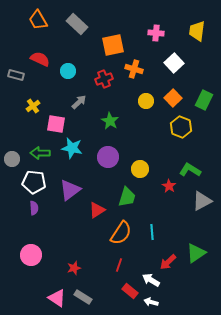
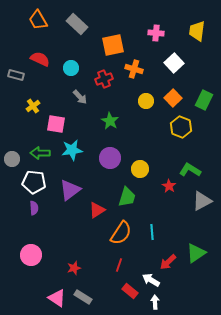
cyan circle at (68, 71): moved 3 px right, 3 px up
gray arrow at (79, 102): moved 1 px right, 5 px up; rotated 91 degrees clockwise
cyan star at (72, 148): moved 2 px down; rotated 20 degrees counterclockwise
purple circle at (108, 157): moved 2 px right, 1 px down
white arrow at (151, 302): moved 4 px right; rotated 72 degrees clockwise
